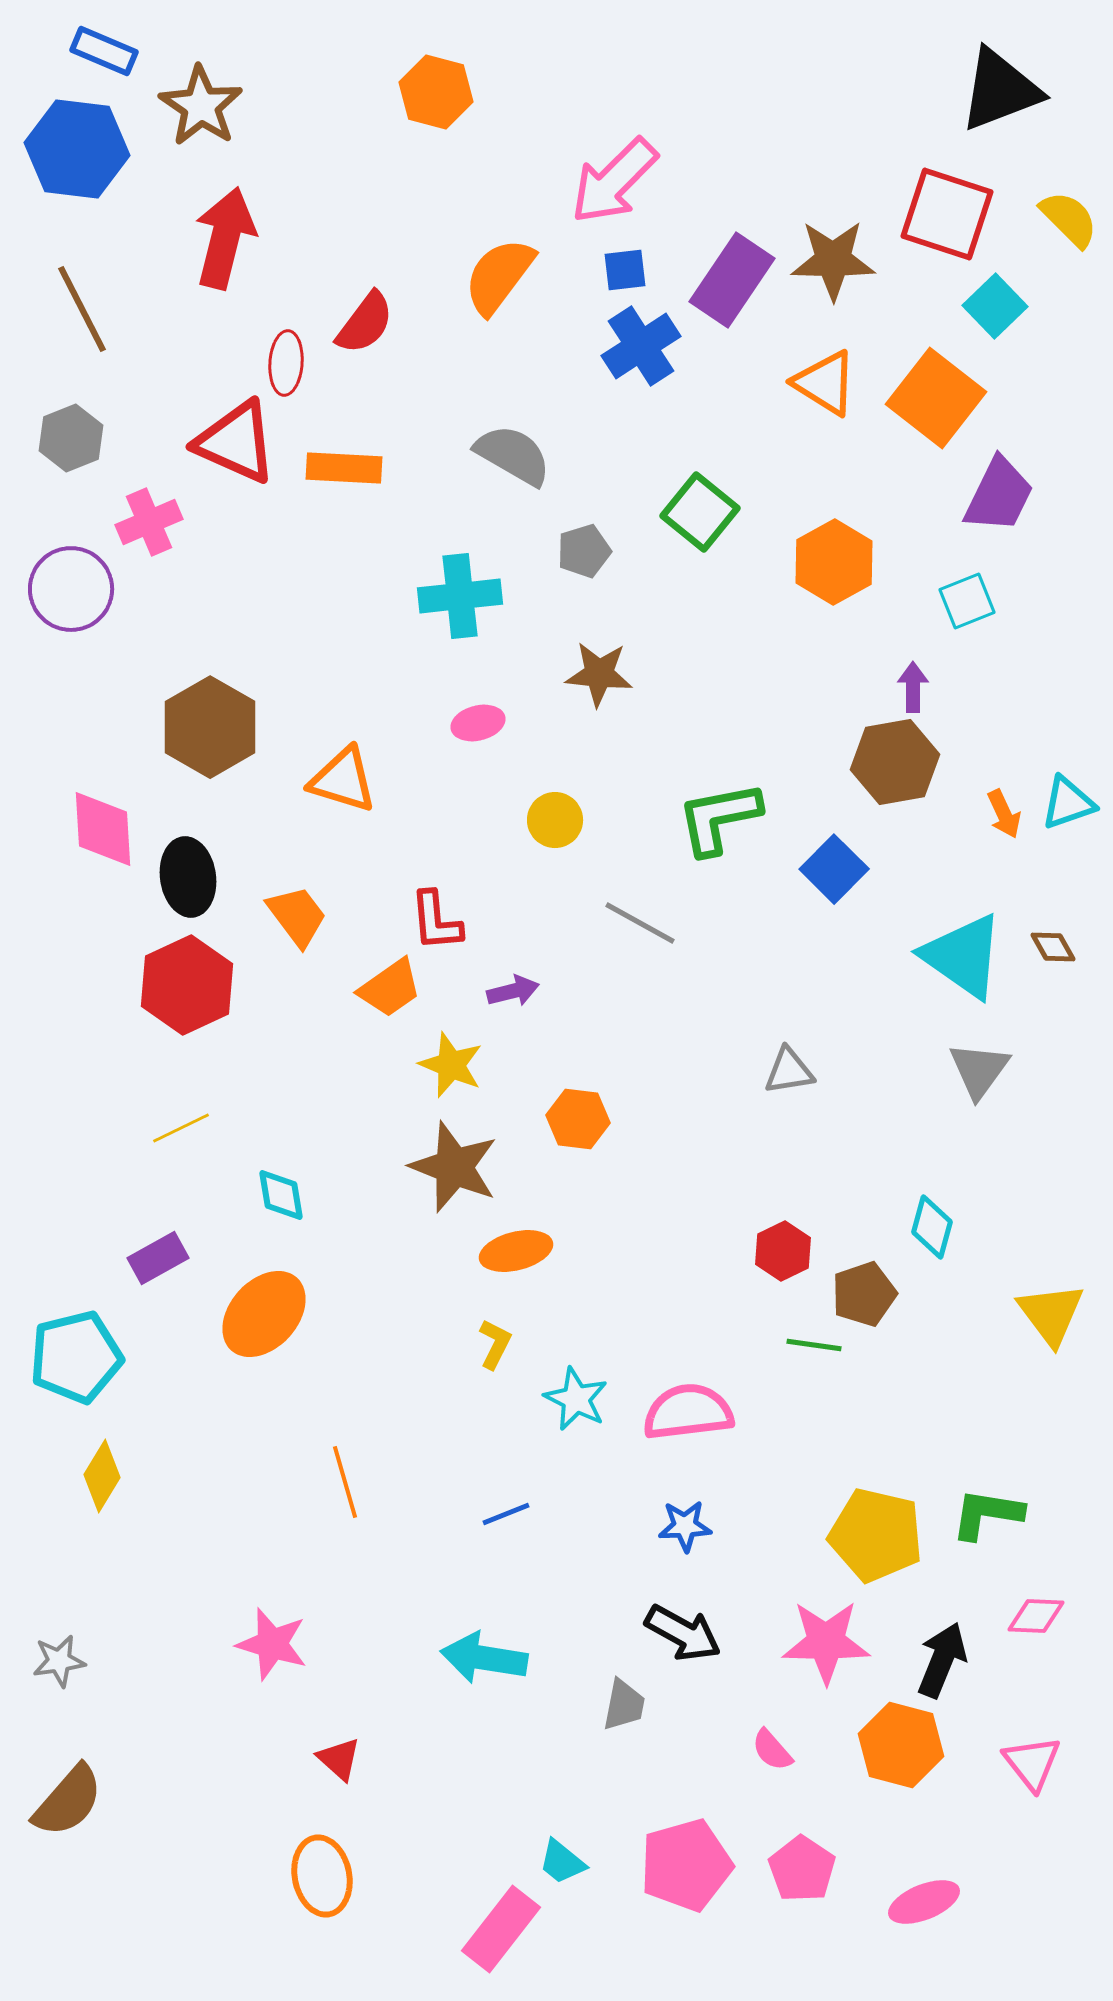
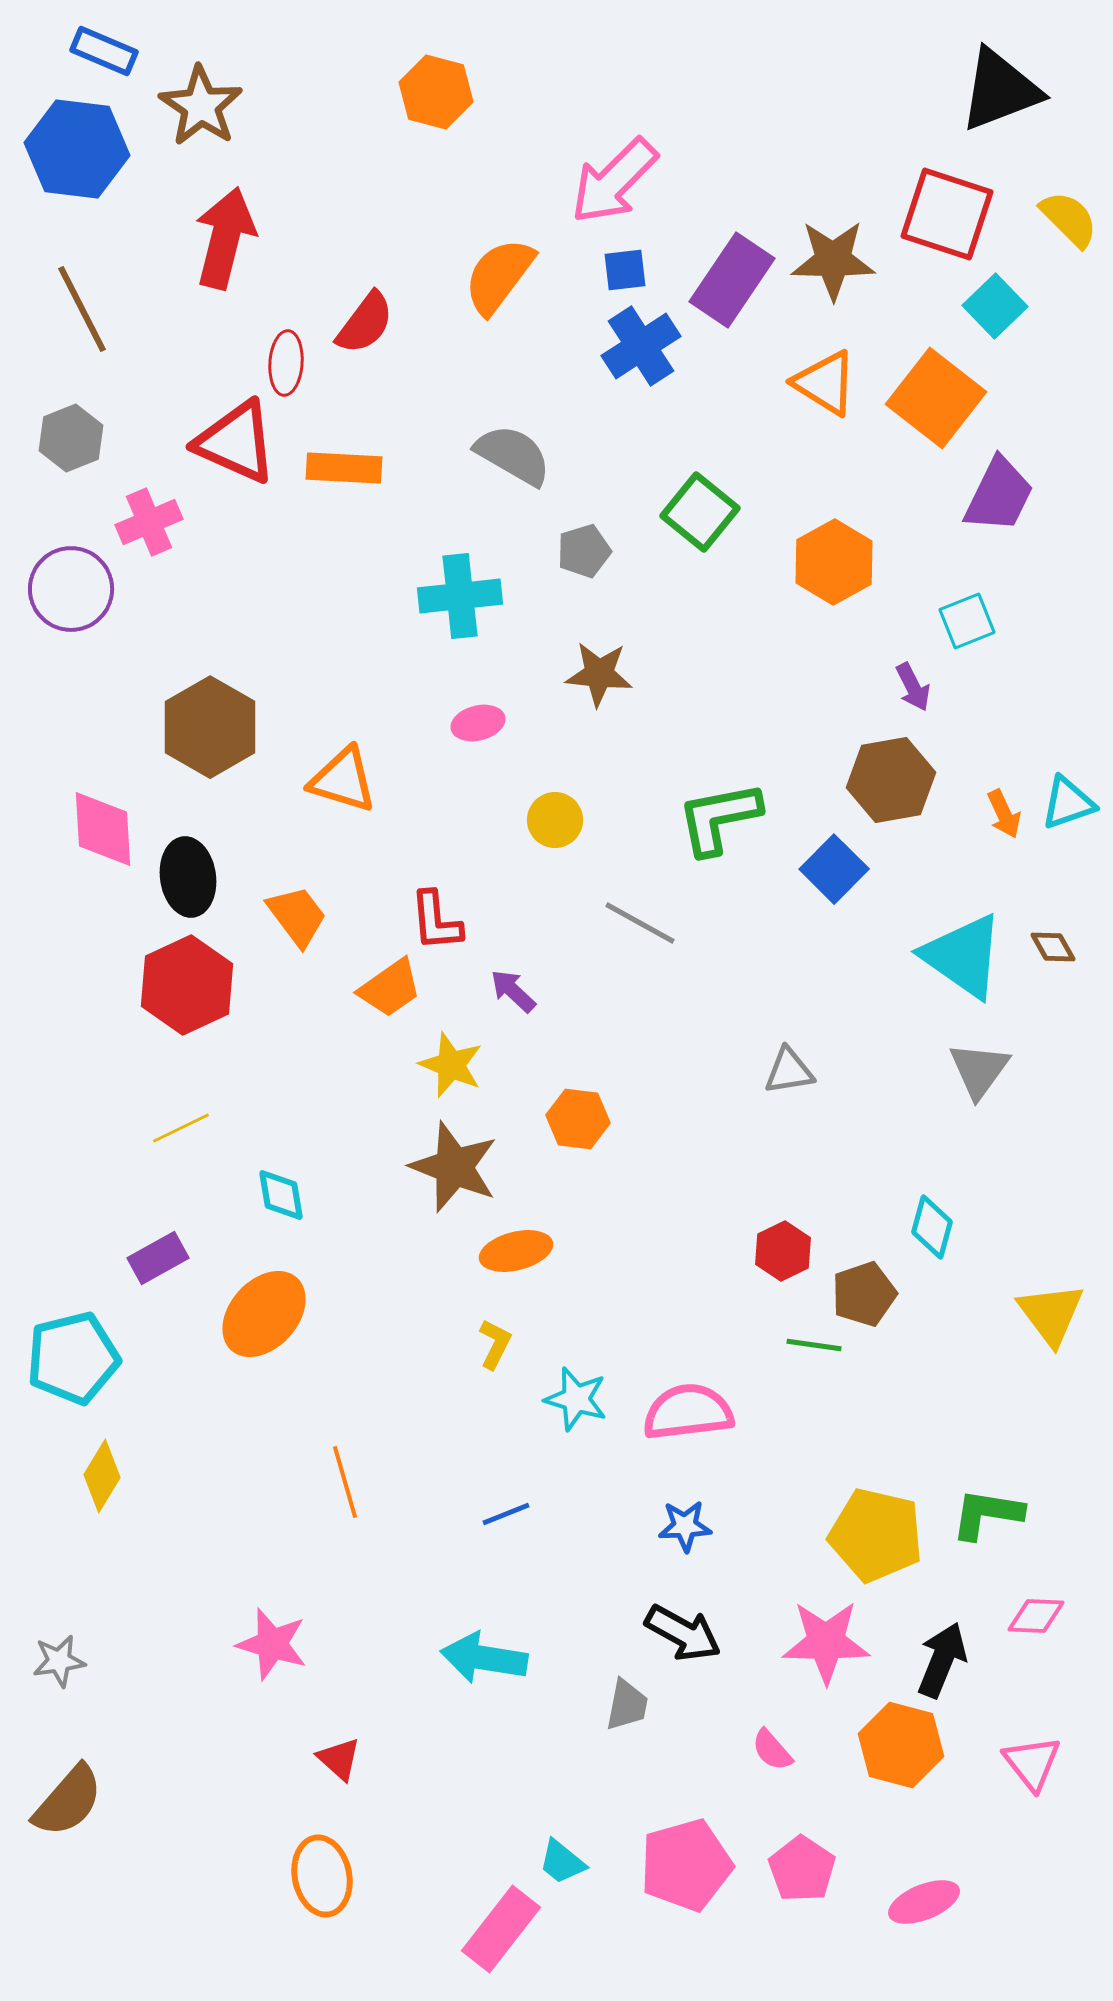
cyan square at (967, 601): moved 20 px down
purple arrow at (913, 687): rotated 153 degrees clockwise
brown hexagon at (895, 762): moved 4 px left, 18 px down
purple arrow at (513, 991): rotated 123 degrees counterclockwise
cyan pentagon at (76, 1357): moved 3 px left, 1 px down
cyan star at (576, 1399): rotated 10 degrees counterclockwise
gray trapezoid at (624, 1705): moved 3 px right
